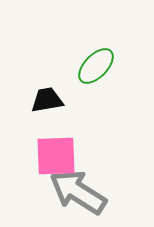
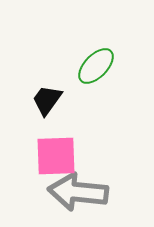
black trapezoid: rotated 44 degrees counterclockwise
gray arrow: rotated 26 degrees counterclockwise
